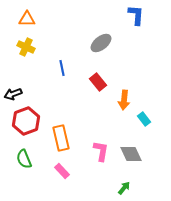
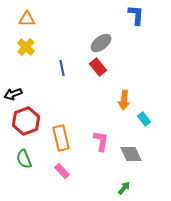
yellow cross: rotated 18 degrees clockwise
red rectangle: moved 15 px up
pink L-shape: moved 10 px up
